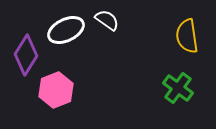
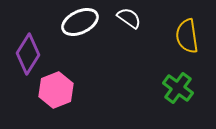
white semicircle: moved 22 px right, 2 px up
white ellipse: moved 14 px right, 8 px up
purple diamond: moved 2 px right, 1 px up
